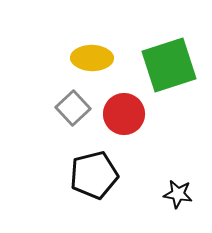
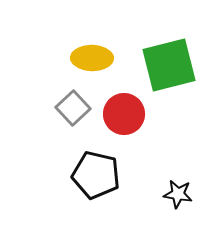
green square: rotated 4 degrees clockwise
black pentagon: moved 2 px right; rotated 27 degrees clockwise
